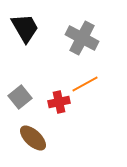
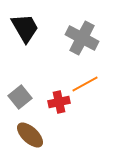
brown ellipse: moved 3 px left, 3 px up
